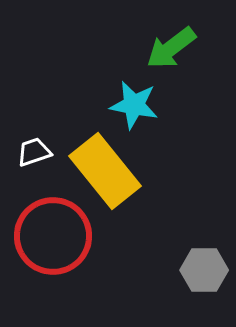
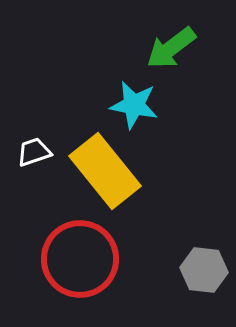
red circle: moved 27 px right, 23 px down
gray hexagon: rotated 6 degrees clockwise
